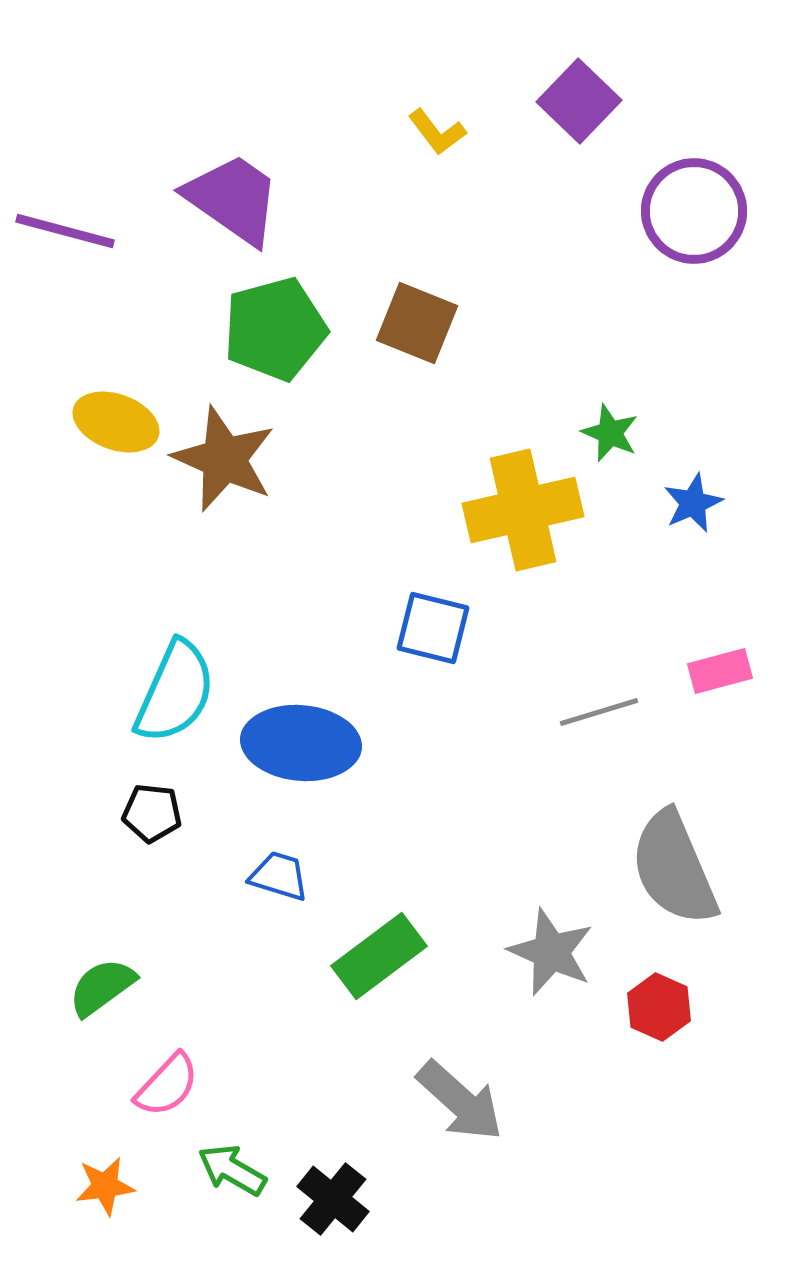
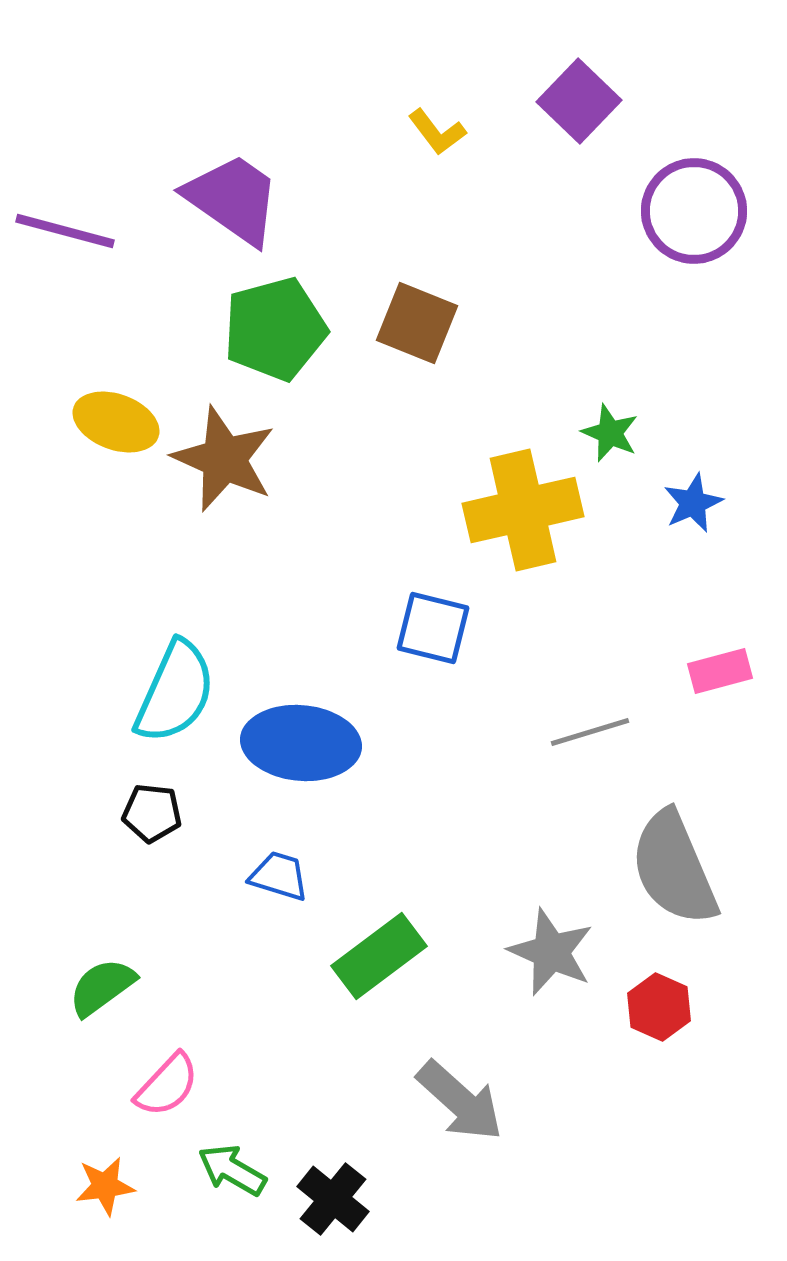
gray line: moved 9 px left, 20 px down
